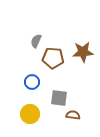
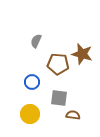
brown star: moved 1 px left, 2 px down; rotated 20 degrees clockwise
brown pentagon: moved 5 px right, 6 px down
